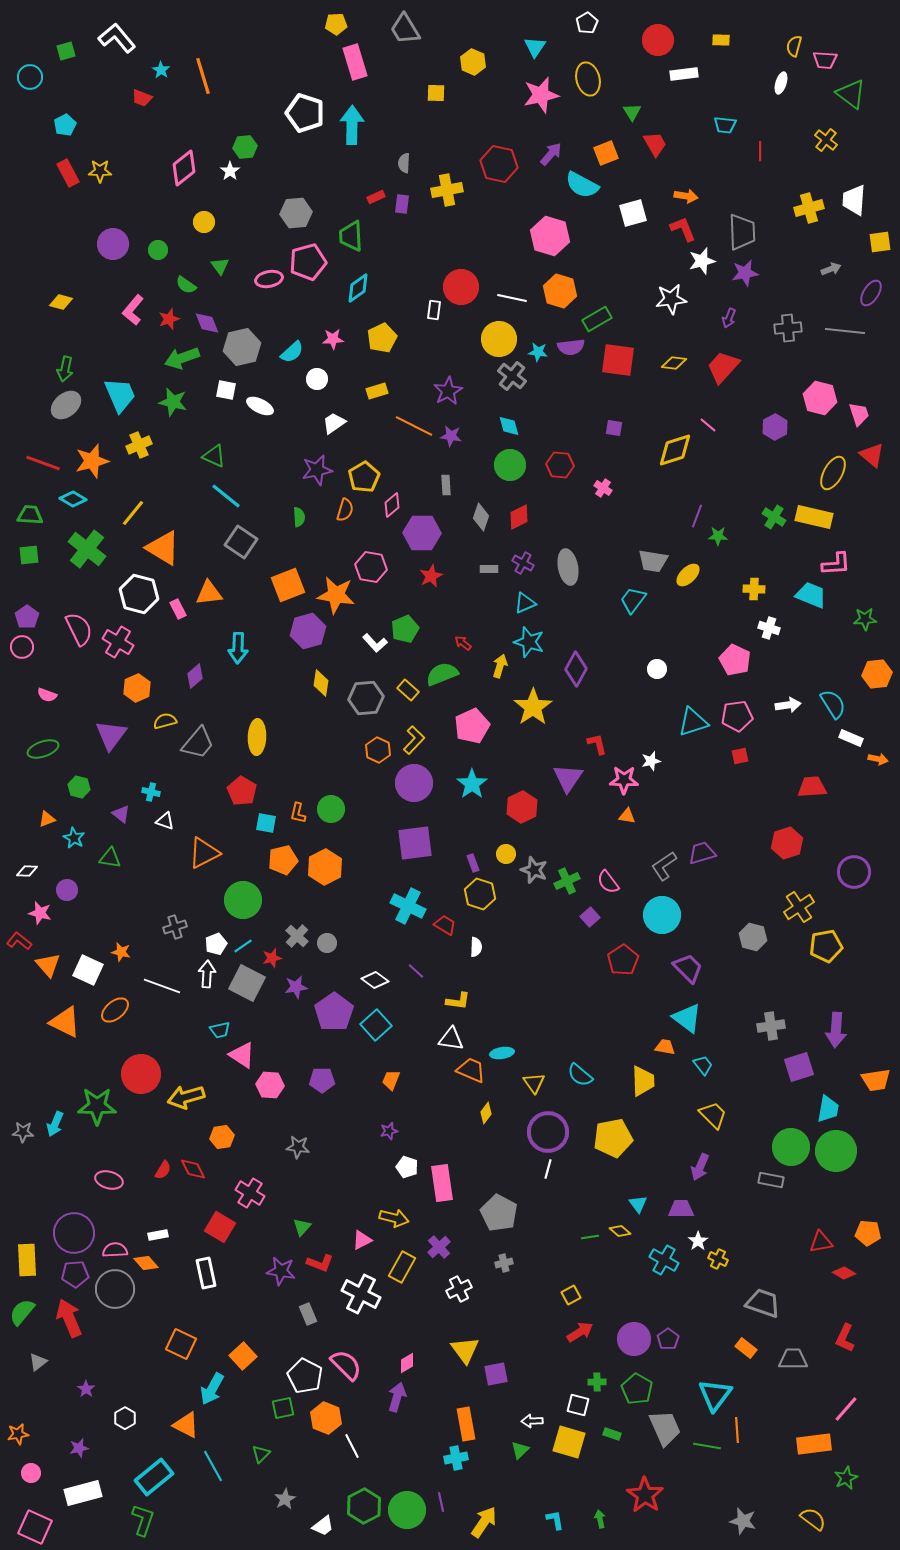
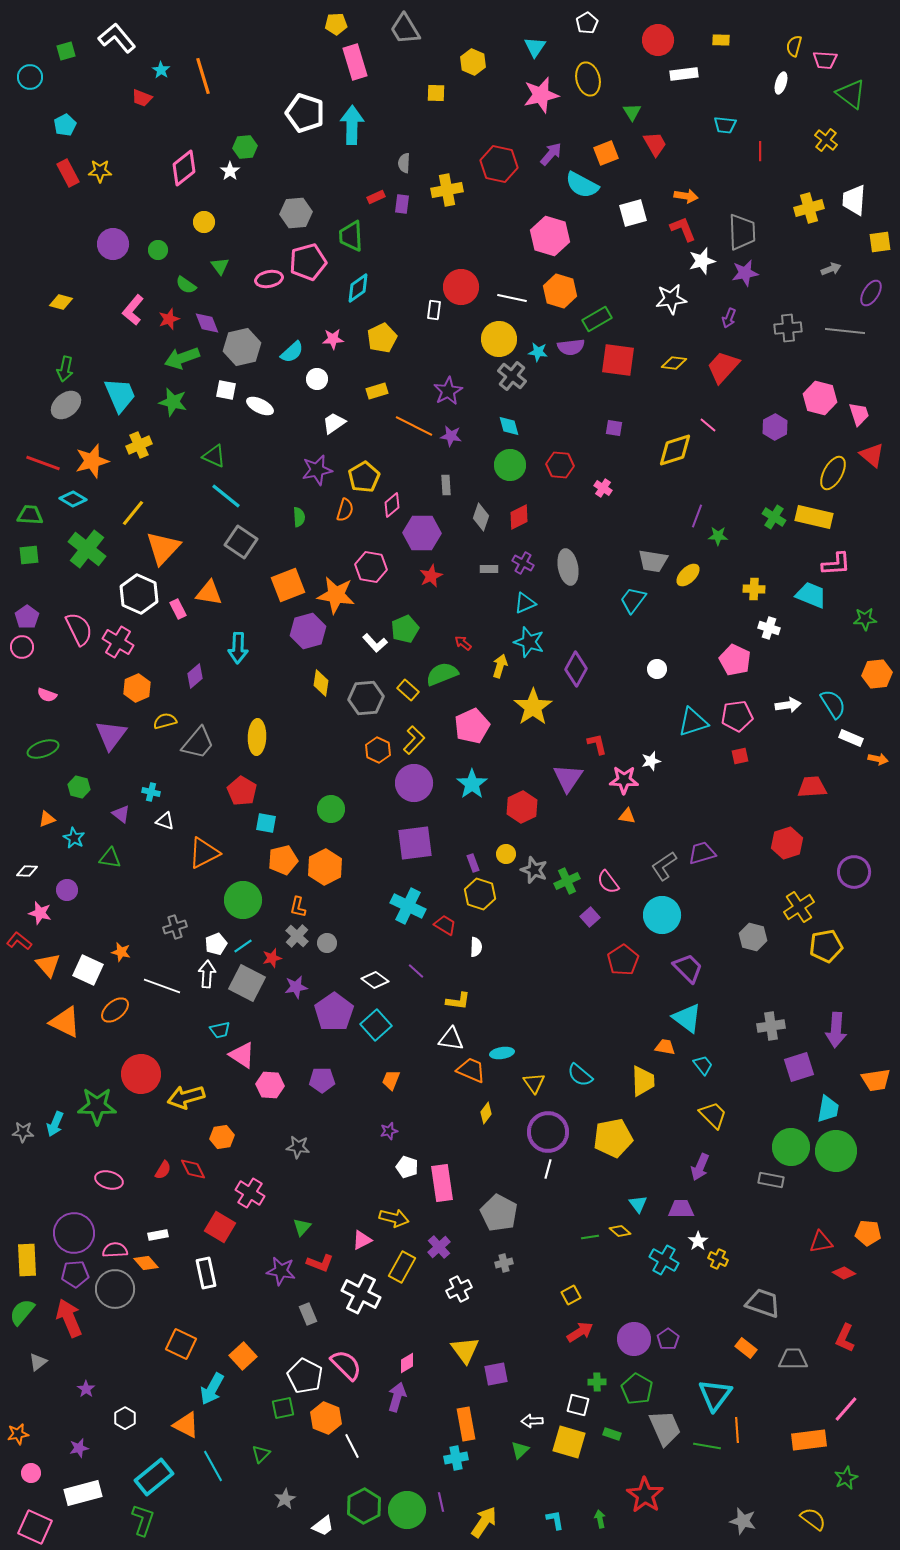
orange triangle at (163, 548): rotated 42 degrees clockwise
orange triangle at (209, 593): rotated 16 degrees clockwise
white hexagon at (139, 594): rotated 9 degrees clockwise
orange L-shape at (298, 813): moved 94 px down
orange rectangle at (814, 1444): moved 5 px left, 4 px up
